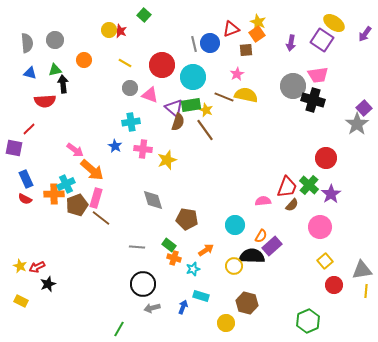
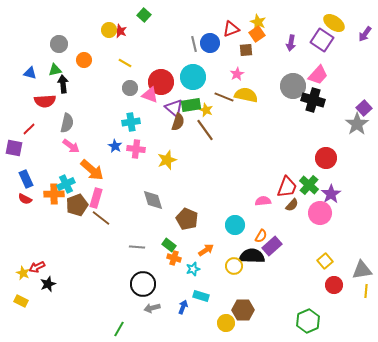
gray circle at (55, 40): moved 4 px right, 4 px down
gray semicircle at (27, 43): moved 40 px right, 80 px down; rotated 18 degrees clockwise
red circle at (162, 65): moved 1 px left, 17 px down
pink trapezoid at (318, 75): rotated 40 degrees counterclockwise
pink cross at (143, 149): moved 7 px left
pink arrow at (75, 150): moved 4 px left, 4 px up
brown pentagon at (187, 219): rotated 15 degrees clockwise
pink circle at (320, 227): moved 14 px up
yellow star at (20, 266): moved 3 px right, 7 px down
brown hexagon at (247, 303): moved 4 px left, 7 px down; rotated 15 degrees counterclockwise
